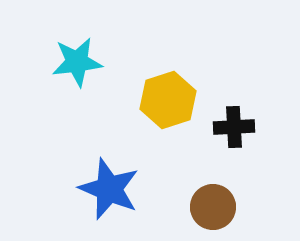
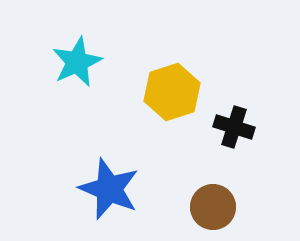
cyan star: rotated 18 degrees counterclockwise
yellow hexagon: moved 4 px right, 8 px up
black cross: rotated 21 degrees clockwise
